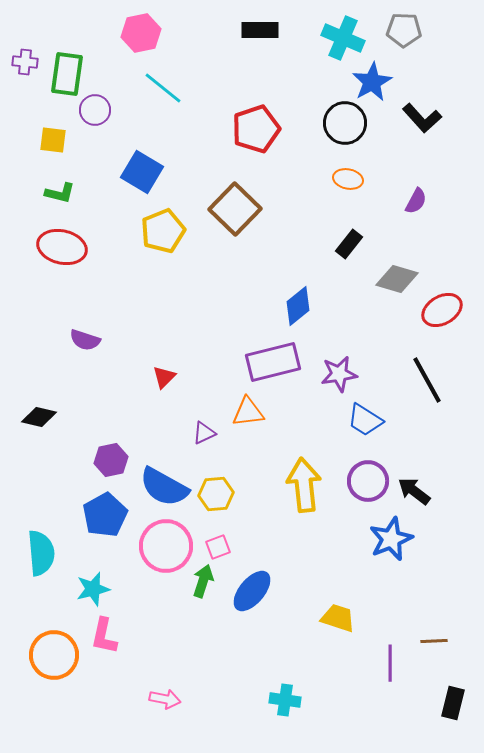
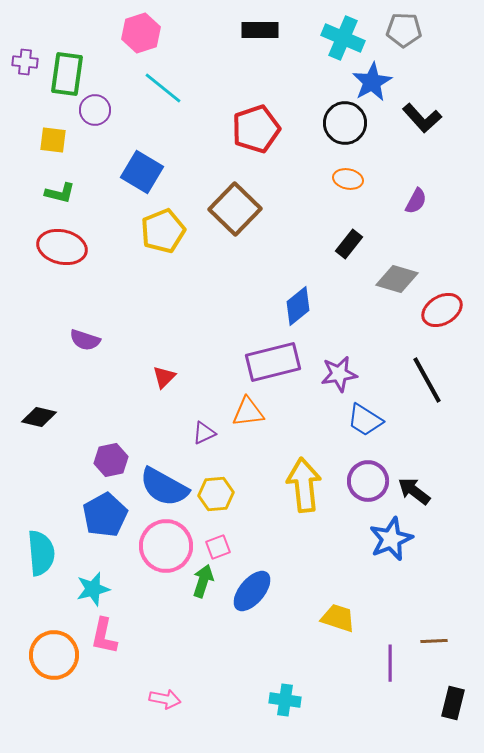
pink hexagon at (141, 33): rotated 6 degrees counterclockwise
